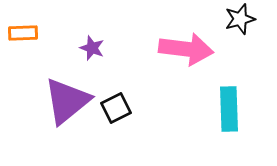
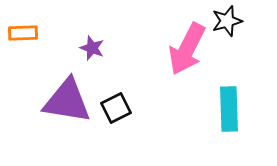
black star: moved 13 px left, 2 px down
pink arrow: moved 1 px right; rotated 110 degrees clockwise
purple triangle: rotated 48 degrees clockwise
